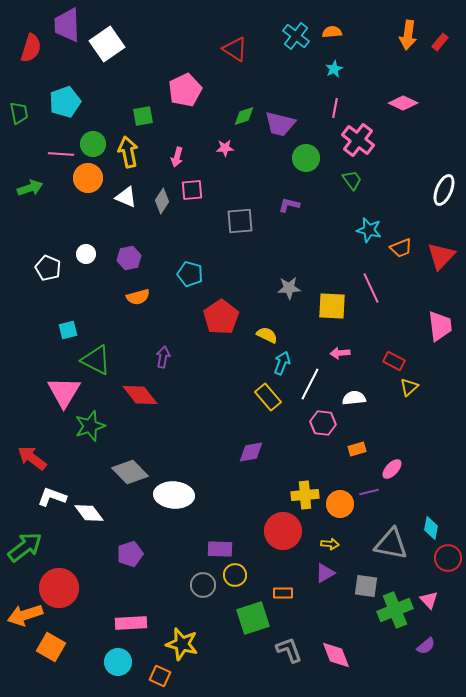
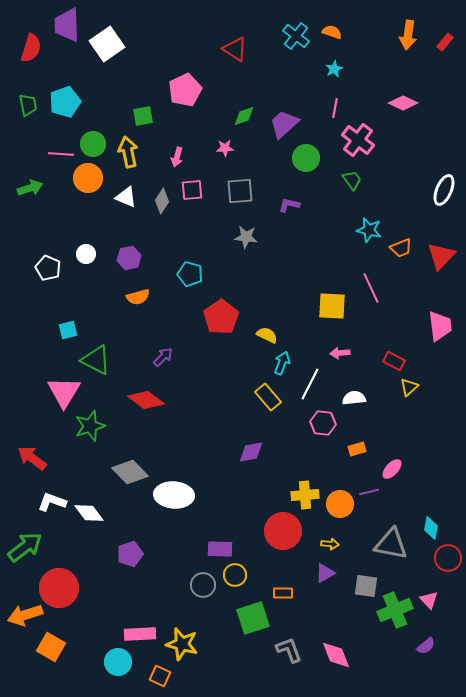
orange semicircle at (332, 32): rotated 24 degrees clockwise
red rectangle at (440, 42): moved 5 px right
green trapezoid at (19, 113): moved 9 px right, 8 px up
purple trapezoid at (280, 124): moved 4 px right; rotated 124 degrees clockwise
gray square at (240, 221): moved 30 px up
gray star at (289, 288): moved 43 px left, 51 px up; rotated 10 degrees clockwise
purple arrow at (163, 357): rotated 35 degrees clockwise
red diamond at (140, 395): moved 6 px right, 5 px down; rotated 15 degrees counterclockwise
white L-shape at (52, 497): moved 5 px down
pink rectangle at (131, 623): moved 9 px right, 11 px down
